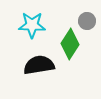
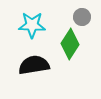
gray circle: moved 5 px left, 4 px up
black semicircle: moved 5 px left
